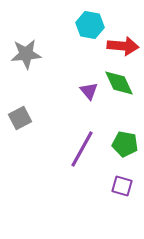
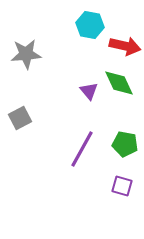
red arrow: moved 2 px right; rotated 8 degrees clockwise
